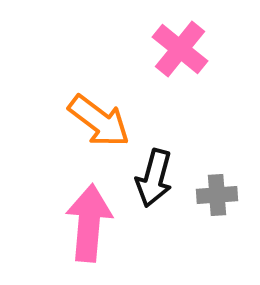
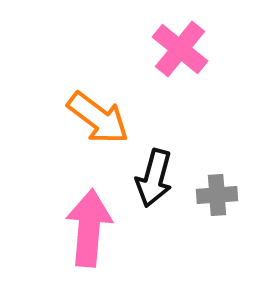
orange arrow: moved 1 px left, 3 px up
pink arrow: moved 5 px down
